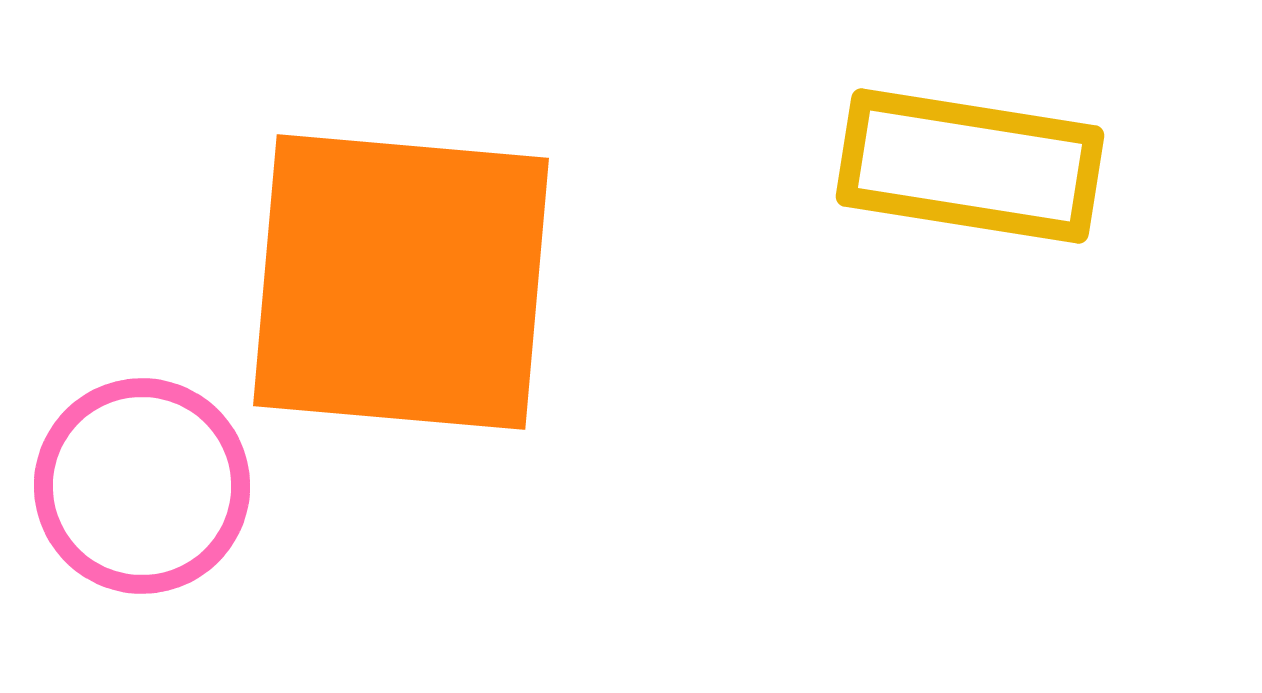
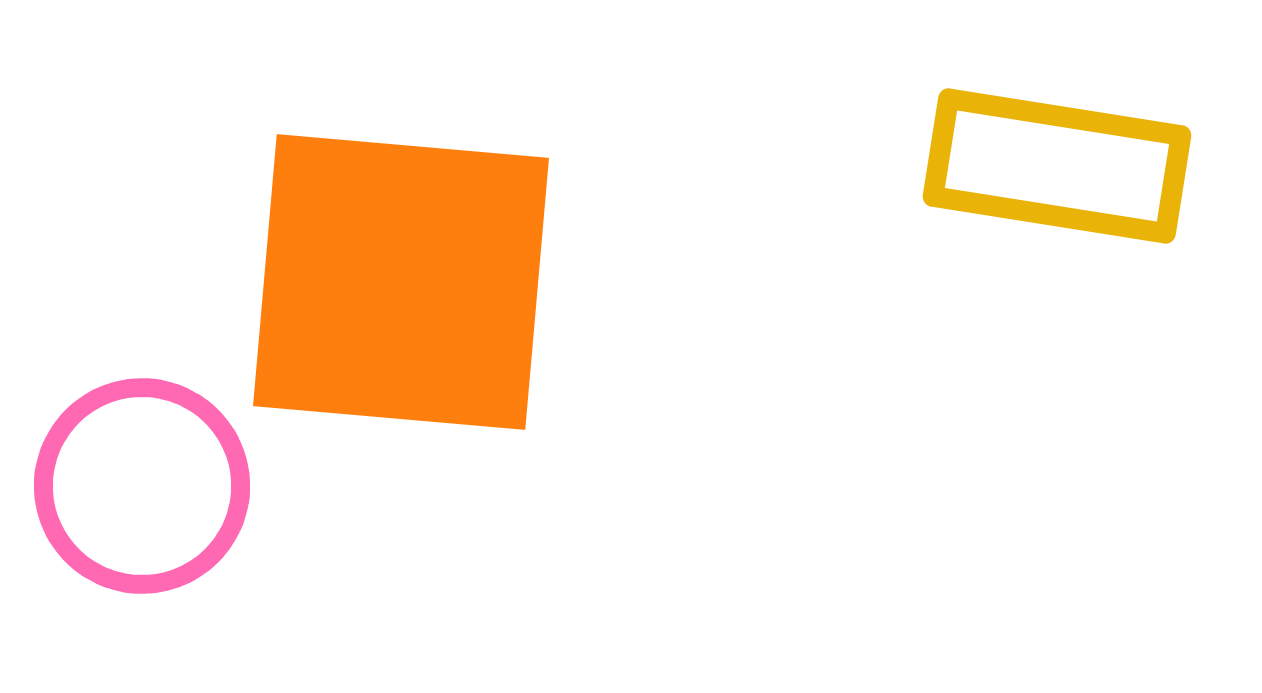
yellow rectangle: moved 87 px right
